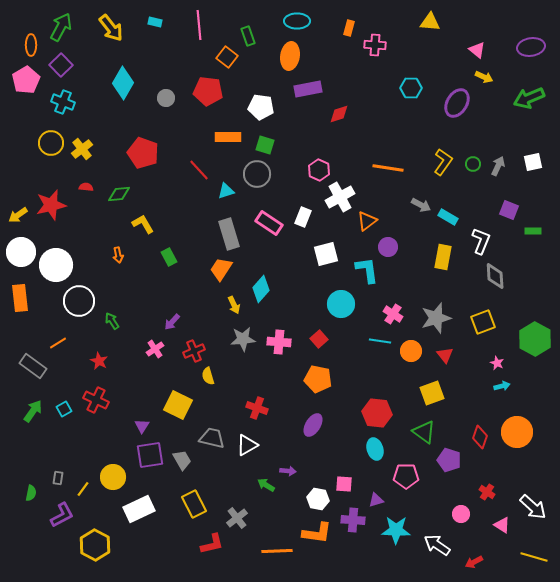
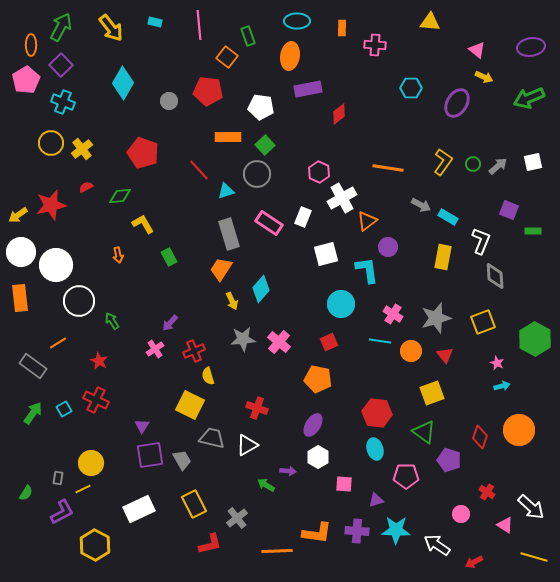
orange rectangle at (349, 28): moved 7 px left; rotated 14 degrees counterclockwise
gray circle at (166, 98): moved 3 px right, 3 px down
red diamond at (339, 114): rotated 20 degrees counterclockwise
green square at (265, 145): rotated 30 degrees clockwise
gray arrow at (498, 166): rotated 24 degrees clockwise
pink hexagon at (319, 170): moved 2 px down
red semicircle at (86, 187): rotated 32 degrees counterclockwise
green diamond at (119, 194): moved 1 px right, 2 px down
white cross at (340, 197): moved 2 px right, 1 px down
yellow arrow at (234, 305): moved 2 px left, 4 px up
purple arrow at (172, 322): moved 2 px left, 1 px down
red square at (319, 339): moved 10 px right, 3 px down; rotated 18 degrees clockwise
pink cross at (279, 342): rotated 35 degrees clockwise
yellow square at (178, 405): moved 12 px right
green arrow at (33, 411): moved 2 px down
orange circle at (517, 432): moved 2 px right, 2 px up
yellow circle at (113, 477): moved 22 px left, 14 px up
yellow line at (83, 489): rotated 28 degrees clockwise
green semicircle at (31, 493): moved 5 px left; rotated 21 degrees clockwise
white hexagon at (318, 499): moved 42 px up; rotated 20 degrees clockwise
white arrow at (533, 507): moved 2 px left
purple L-shape at (62, 515): moved 3 px up
purple cross at (353, 520): moved 4 px right, 11 px down
pink triangle at (502, 525): moved 3 px right
red L-shape at (212, 544): moved 2 px left
